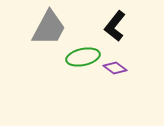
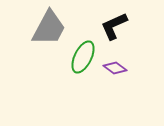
black L-shape: moved 1 px left; rotated 28 degrees clockwise
green ellipse: rotated 52 degrees counterclockwise
